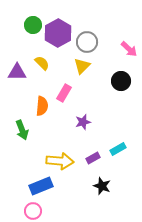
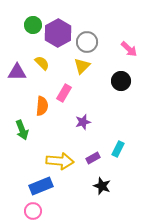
cyan rectangle: rotated 35 degrees counterclockwise
